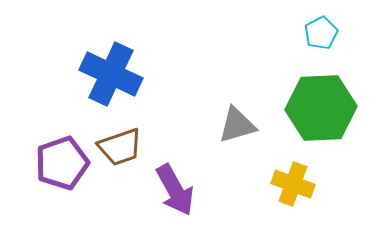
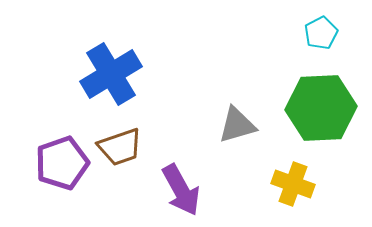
blue cross: rotated 34 degrees clockwise
purple arrow: moved 6 px right
